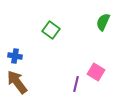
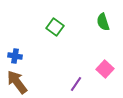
green semicircle: rotated 42 degrees counterclockwise
green square: moved 4 px right, 3 px up
pink square: moved 9 px right, 3 px up; rotated 12 degrees clockwise
purple line: rotated 21 degrees clockwise
